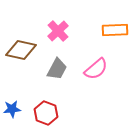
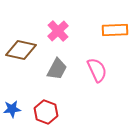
pink semicircle: moved 1 px right, 1 px down; rotated 75 degrees counterclockwise
red hexagon: moved 1 px up
